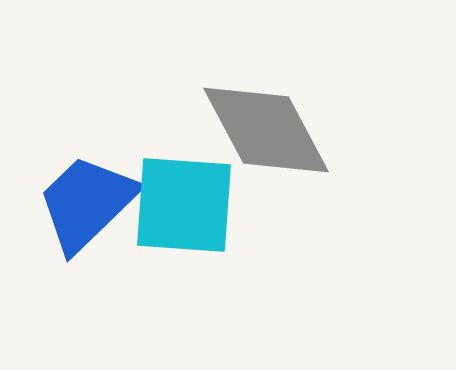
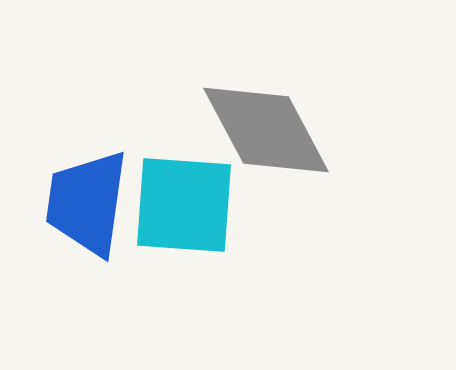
blue trapezoid: rotated 38 degrees counterclockwise
